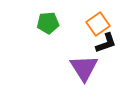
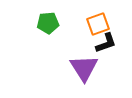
orange square: rotated 15 degrees clockwise
